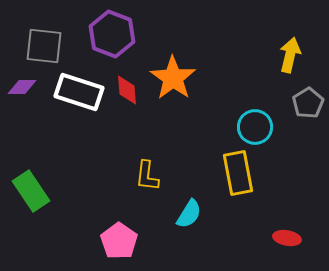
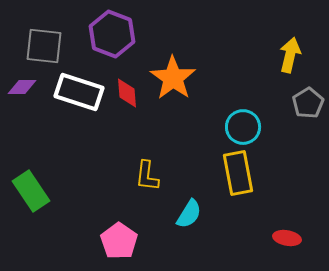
red diamond: moved 3 px down
cyan circle: moved 12 px left
